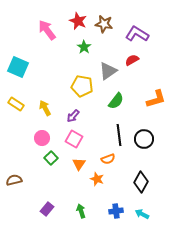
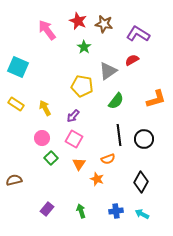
purple L-shape: moved 1 px right
